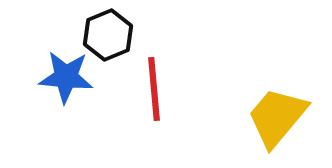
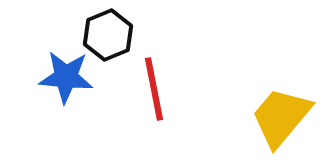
red line: rotated 6 degrees counterclockwise
yellow trapezoid: moved 4 px right
